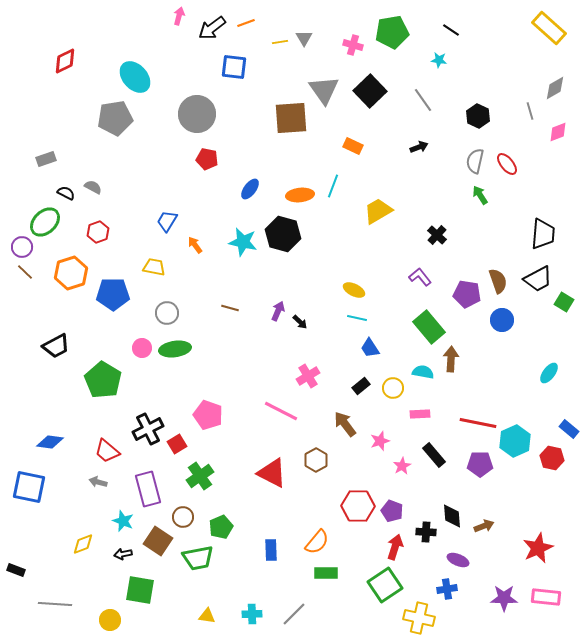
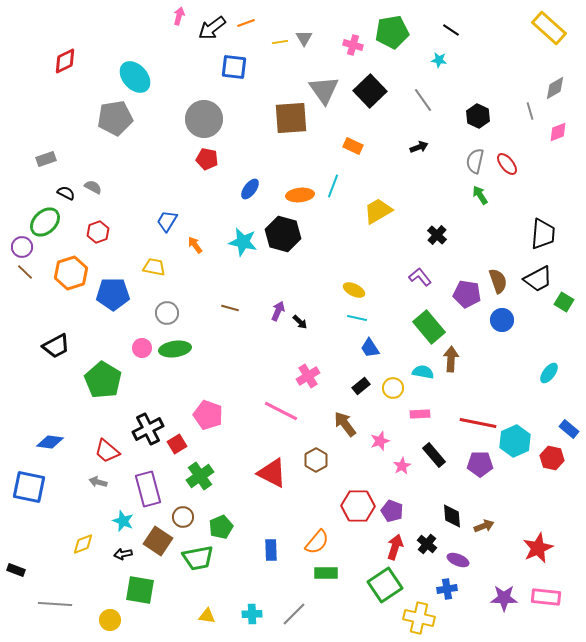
gray circle at (197, 114): moved 7 px right, 5 px down
black cross at (426, 532): moved 1 px right, 12 px down; rotated 36 degrees clockwise
